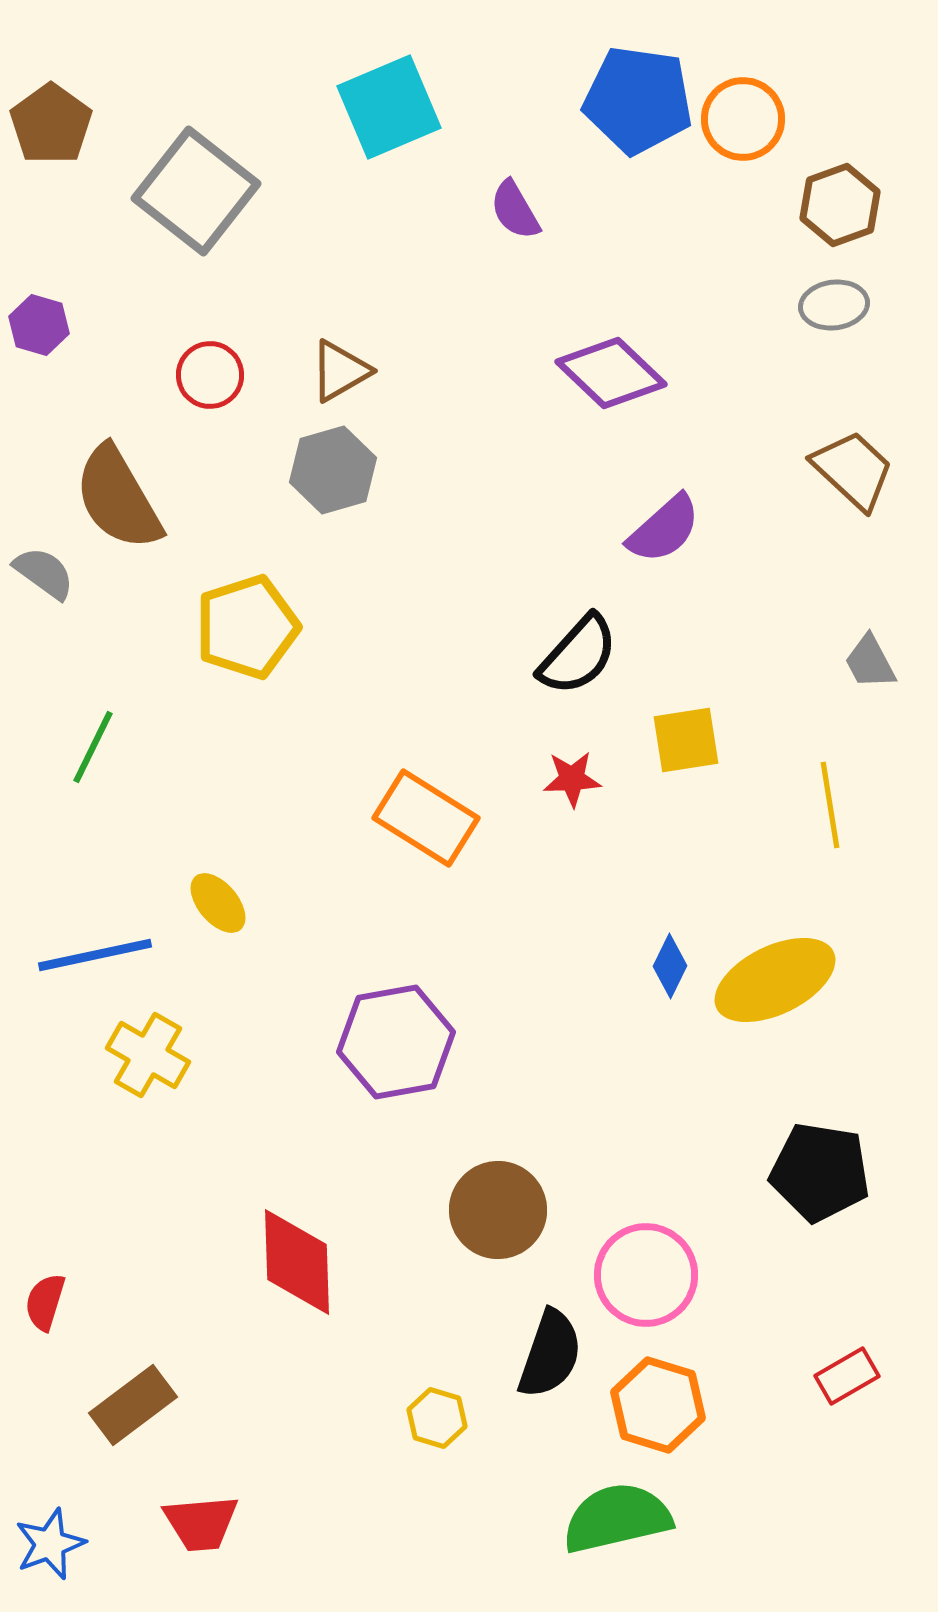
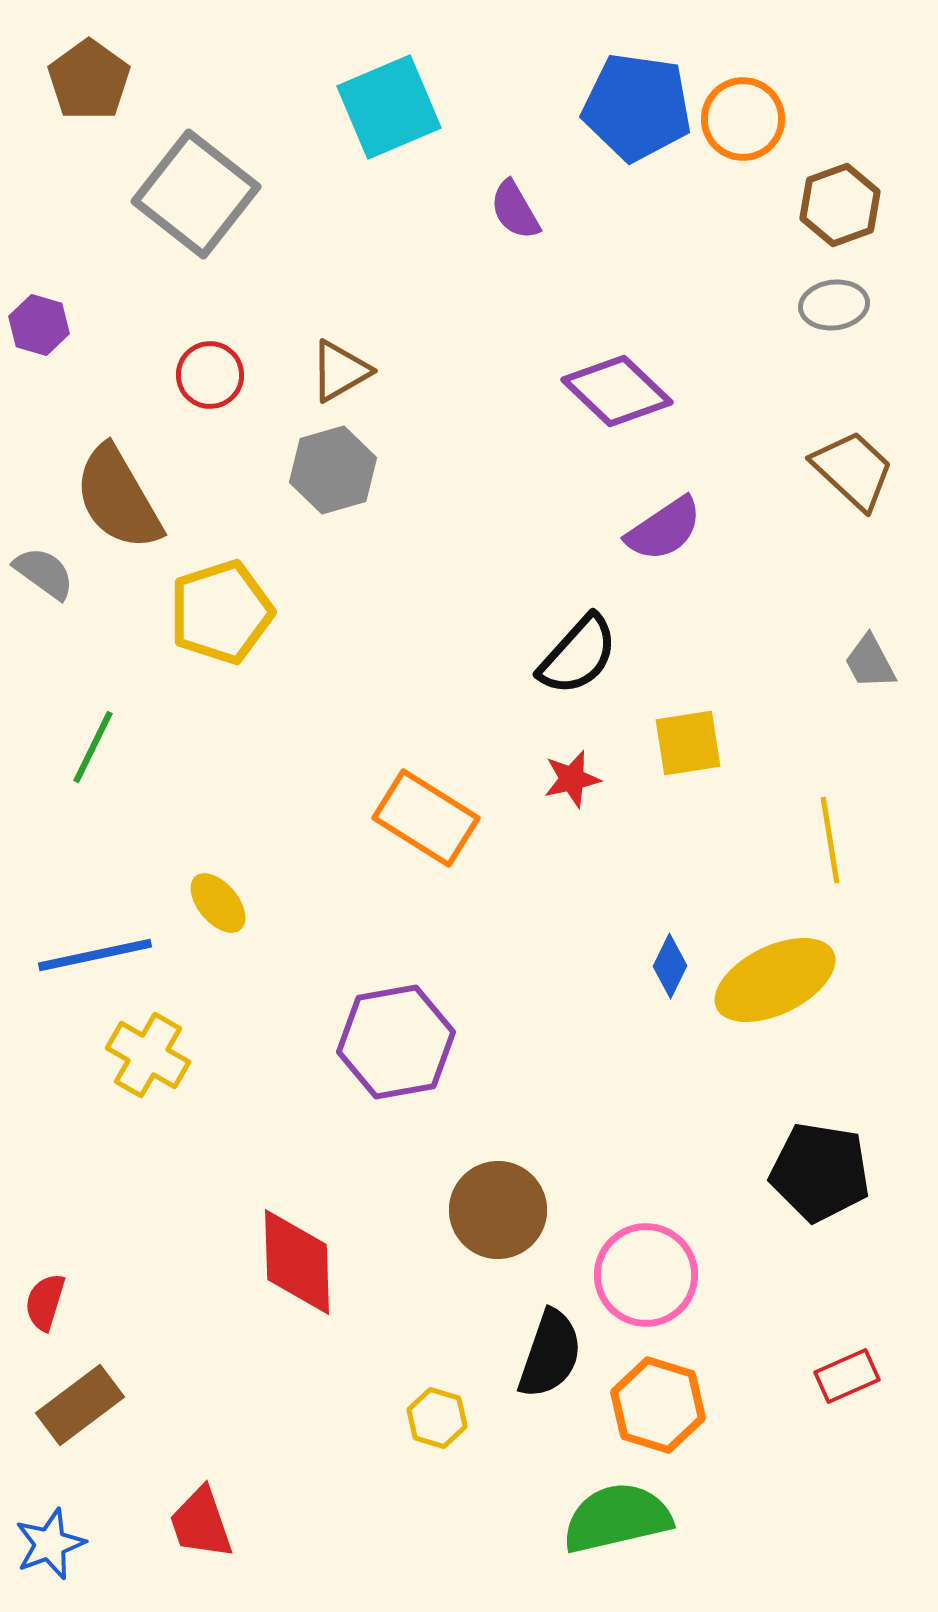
blue pentagon at (638, 100): moved 1 px left, 7 px down
brown pentagon at (51, 124): moved 38 px right, 44 px up
gray square at (196, 191): moved 3 px down
purple diamond at (611, 373): moved 6 px right, 18 px down
purple semicircle at (664, 529): rotated 8 degrees clockwise
yellow pentagon at (247, 627): moved 26 px left, 15 px up
yellow square at (686, 740): moved 2 px right, 3 px down
red star at (572, 779): rotated 10 degrees counterclockwise
yellow line at (830, 805): moved 35 px down
red rectangle at (847, 1376): rotated 6 degrees clockwise
brown rectangle at (133, 1405): moved 53 px left
red trapezoid at (201, 1523): rotated 76 degrees clockwise
